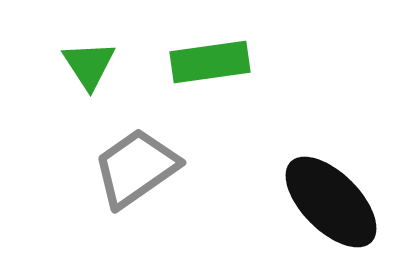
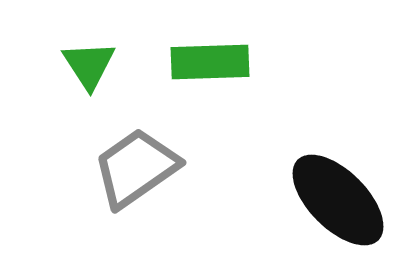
green rectangle: rotated 6 degrees clockwise
black ellipse: moved 7 px right, 2 px up
